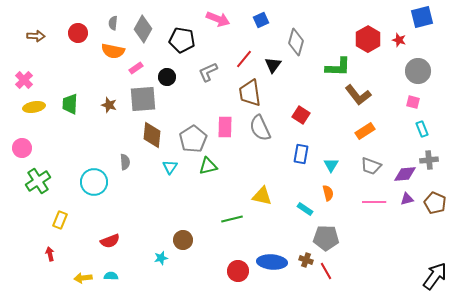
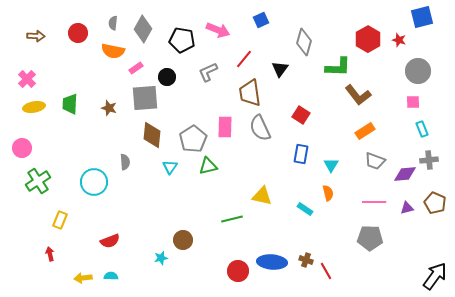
pink arrow at (218, 19): moved 11 px down
gray diamond at (296, 42): moved 8 px right
black triangle at (273, 65): moved 7 px right, 4 px down
pink cross at (24, 80): moved 3 px right, 1 px up
gray square at (143, 99): moved 2 px right, 1 px up
pink square at (413, 102): rotated 16 degrees counterclockwise
brown star at (109, 105): moved 3 px down
gray trapezoid at (371, 166): moved 4 px right, 5 px up
purple triangle at (407, 199): moved 9 px down
gray pentagon at (326, 238): moved 44 px right
